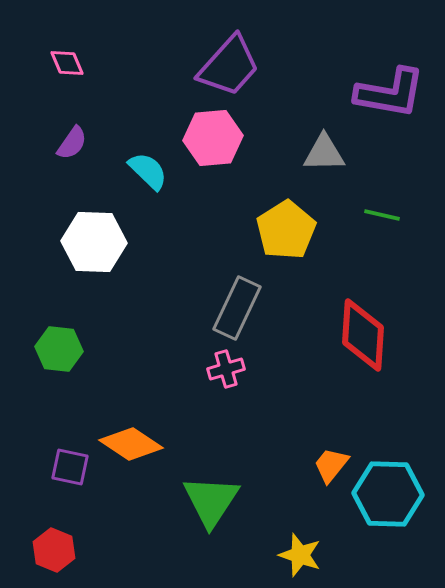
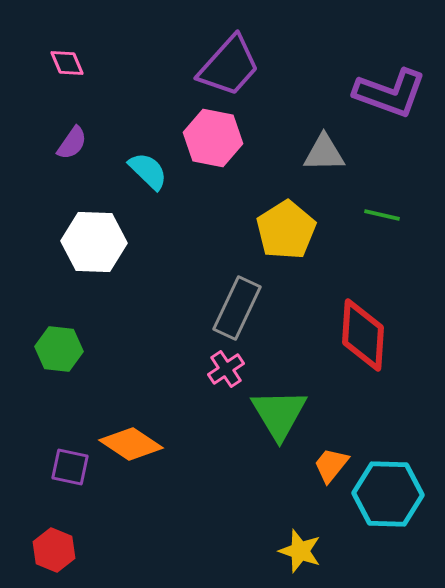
purple L-shape: rotated 10 degrees clockwise
pink hexagon: rotated 16 degrees clockwise
pink cross: rotated 18 degrees counterclockwise
green triangle: moved 68 px right, 87 px up; rotated 4 degrees counterclockwise
yellow star: moved 4 px up
